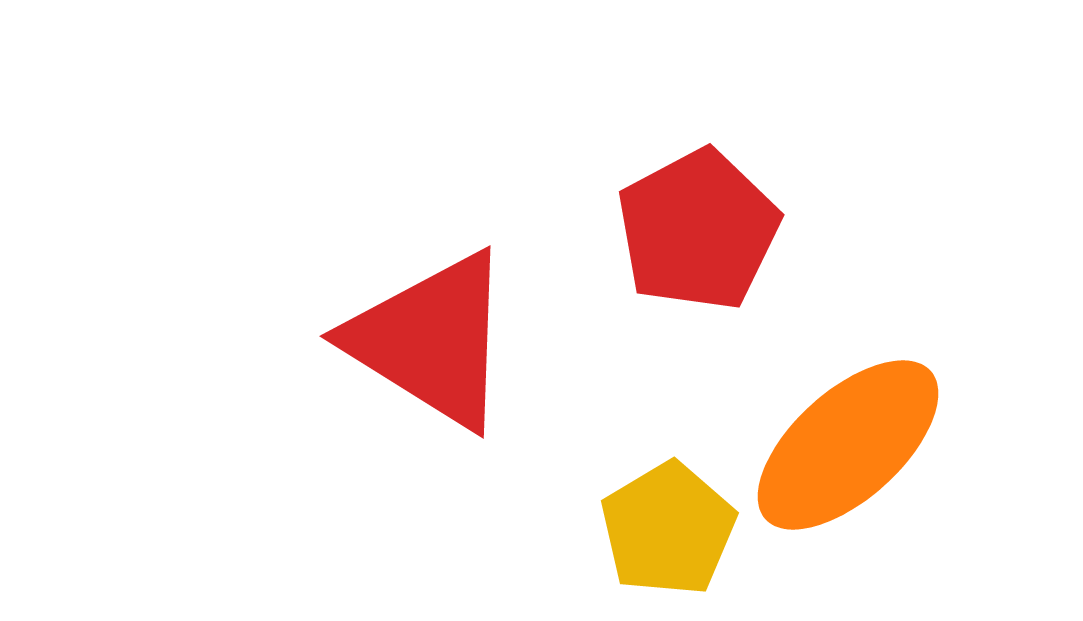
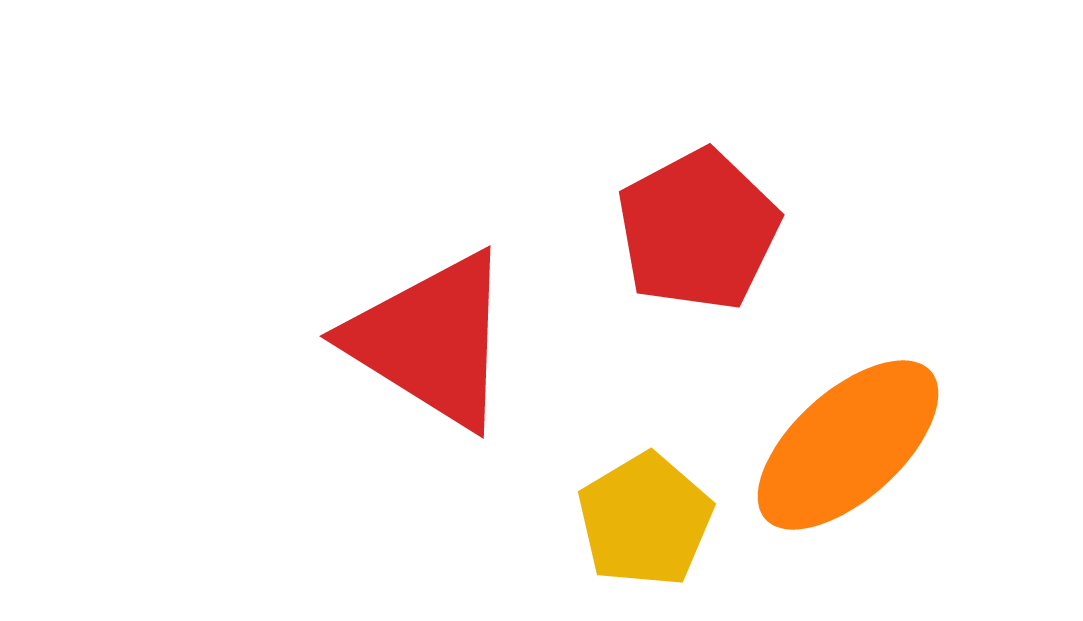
yellow pentagon: moved 23 px left, 9 px up
